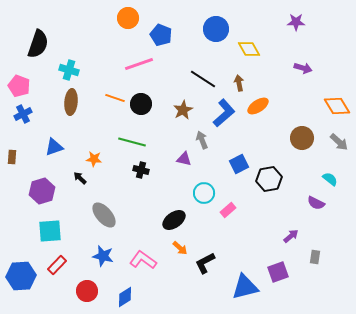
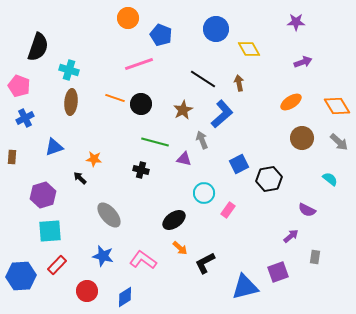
black semicircle at (38, 44): moved 3 px down
purple arrow at (303, 68): moved 6 px up; rotated 36 degrees counterclockwise
orange ellipse at (258, 106): moved 33 px right, 4 px up
blue L-shape at (224, 113): moved 2 px left, 1 px down
blue cross at (23, 114): moved 2 px right, 4 px down
green line at (132, 142): moved 23 px right
purple hexagon at (42, 191): moved 1 px right, 4 px down
purple semicircle at (316, 203): moved 9 px left, 7 px down
pink rectangle at (228, 210): rotated 14 degrees counterclockwise
gray ellipse at (104, 215): moved 5 px right
